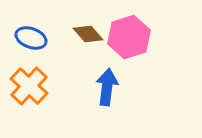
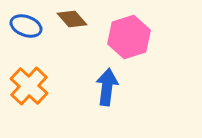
brown diamond: moved 16 px left, 15 px up
blue ellipse: moved 5 px left, 12 px up
